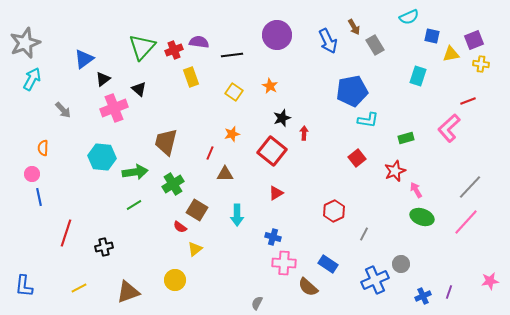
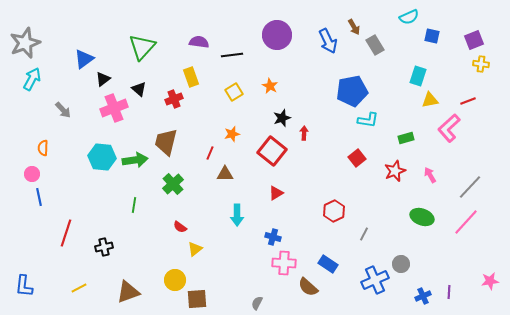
red cross at (174, 50): moved 49 px down
yellow triangle at (451, 54): moved 21 px left, 46 px down
yellow square at (234, 92): rotated 24 degrees clockwise
green arrow at (135, 172): moved 12 px up
green cross at (173, 184): rotated 10 degrees counterclockwise
pink arrow at (416, 190): moved 14 px right, 15 px up
green line at (134, 205): rotated 49 degrees counterclockwise
brown square at (197, 210): moved 89 px down; rotated 35 degrees counterclockwise
purple line at (449, 292): rotated 16 degrees counterclockwise
